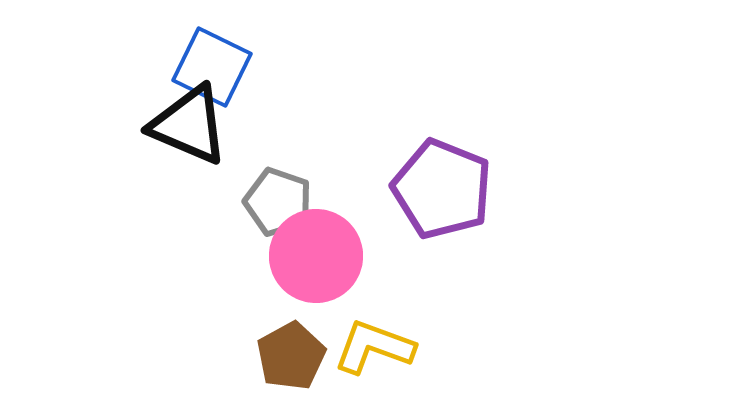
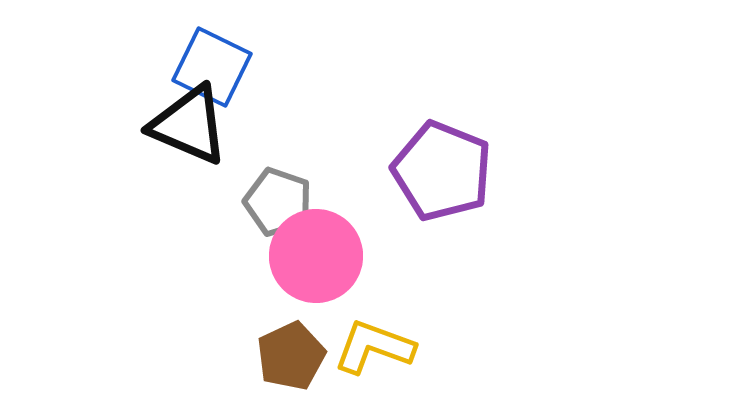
purple pentagon: moved 18 px up
brown pentagon: rotated 4 degrees clockwise
